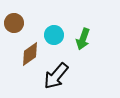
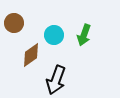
green arrow: moved 1 px right, 4 px up
brown diamond: moved 1 px right, 1 px down
black arrow: moved 4 px down; rotated 20 degrees counterclockwise
